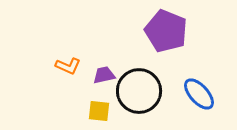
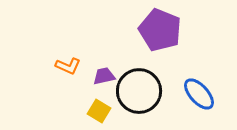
purple pentagon: moved 6 px left, 1 px up
purple trapezoid: moved 1 px down
yellow square: rotated 25 degrees clockwise
